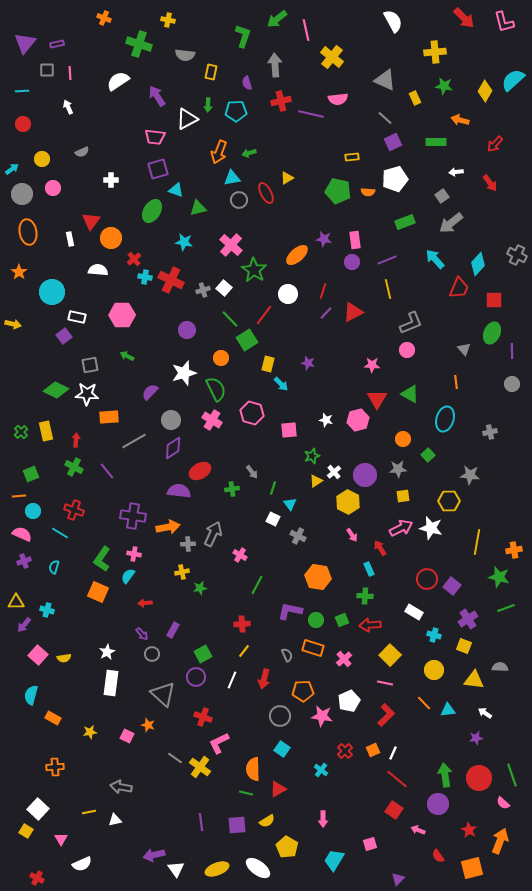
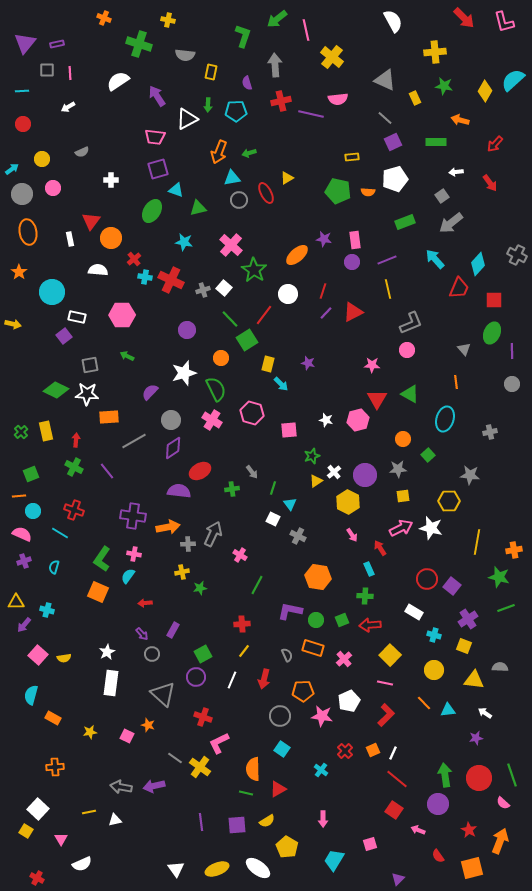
white arrow at (68, 107): rotated 96 degrees counterclockwise
purple arrow at (154, 855): moved 69 px up
